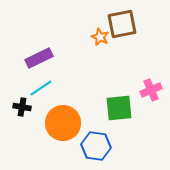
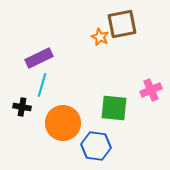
cyan line: moved 1 px right, 3 px up; rotated 40 degrees counterclockwise
green square: moved 5 px left; rotated 12 degrees clockwise
